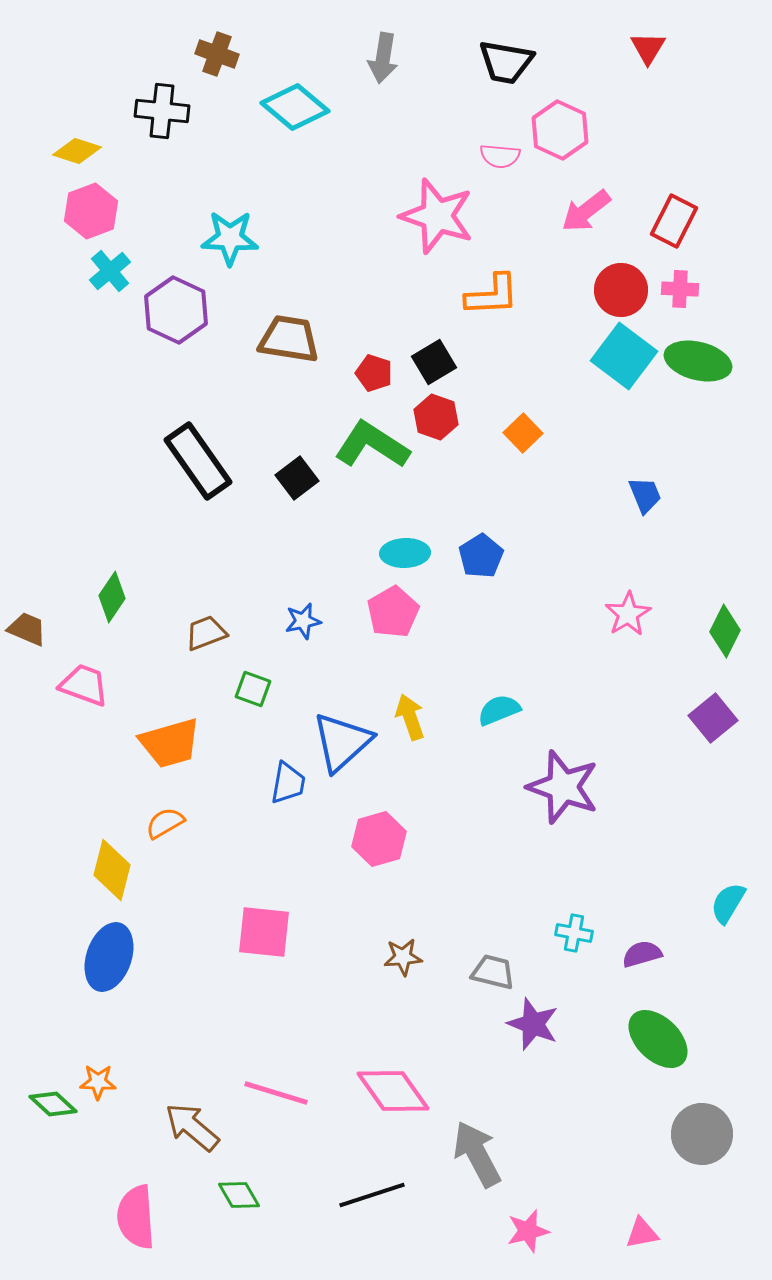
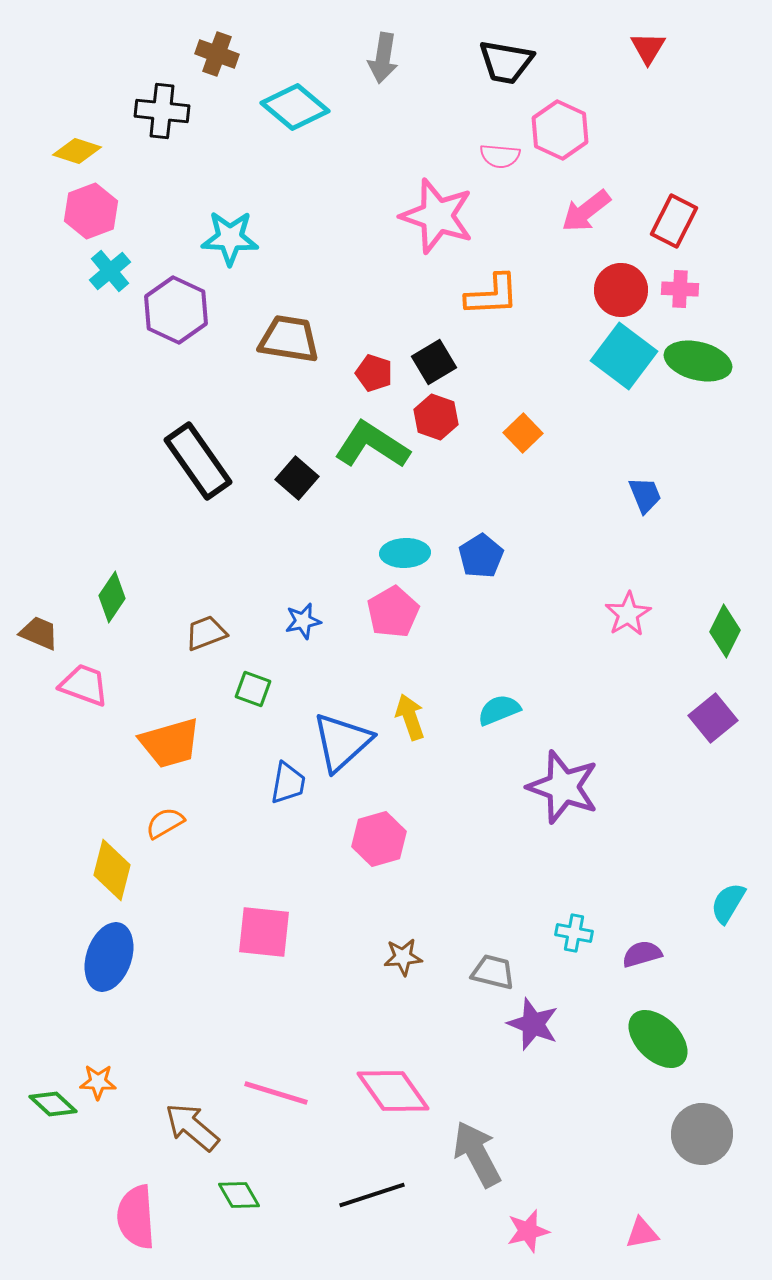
black square at (297, 478): rotated 12 degrees counterclockwise
brown trapezoid at (27, 629): moved 12 px right, 4 px down
